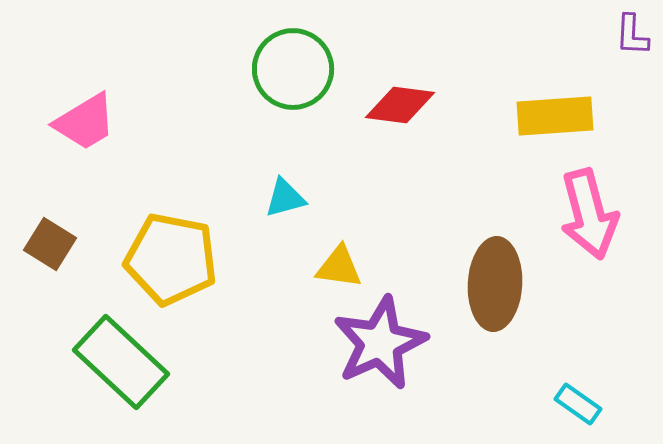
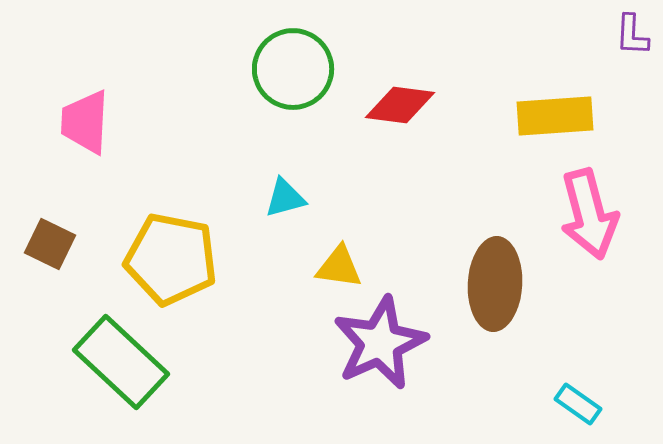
pink trapezoid: rotated 124 degrees clockwise
brown square: rotated 6 degrees counterclockwise
